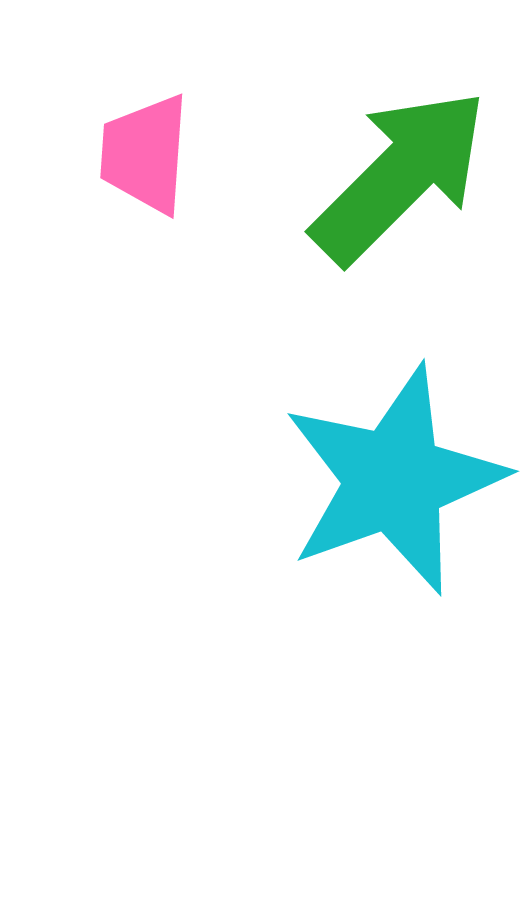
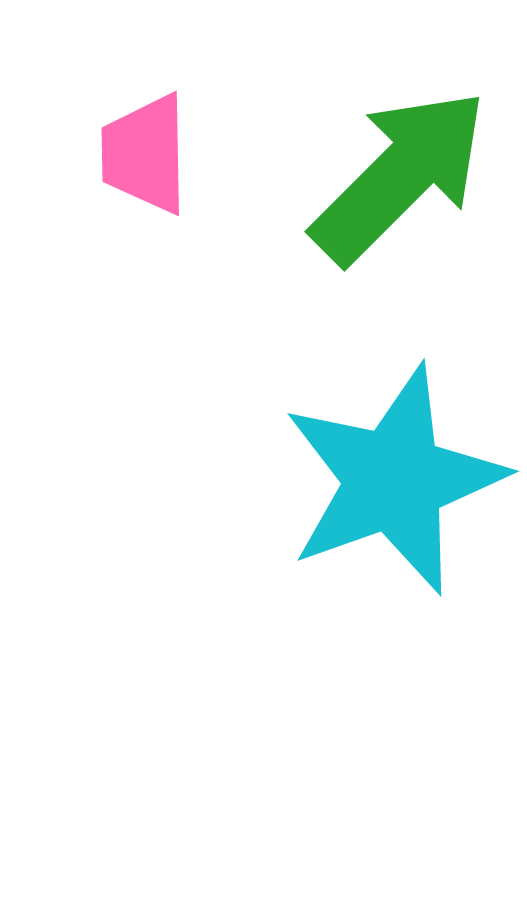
pink trapezoid: rotated 5 degrees counterclockwise
